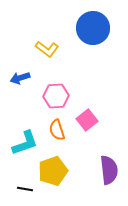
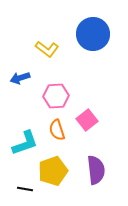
blue circle: moved 6 px down
purple semicircle: moved 13 px left
